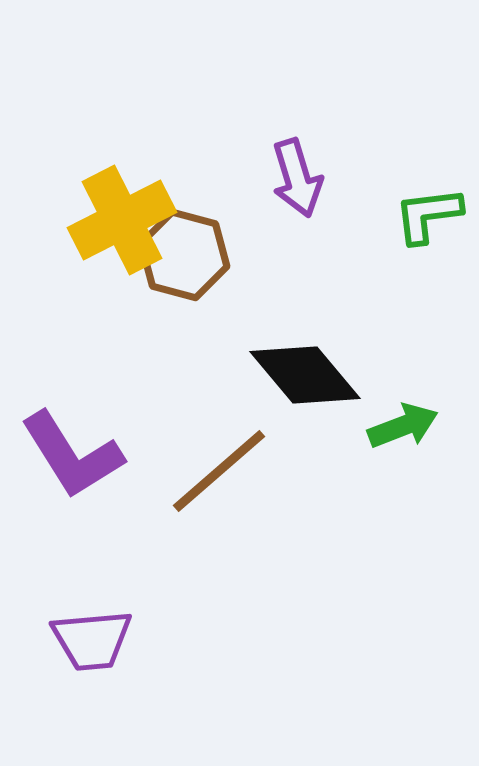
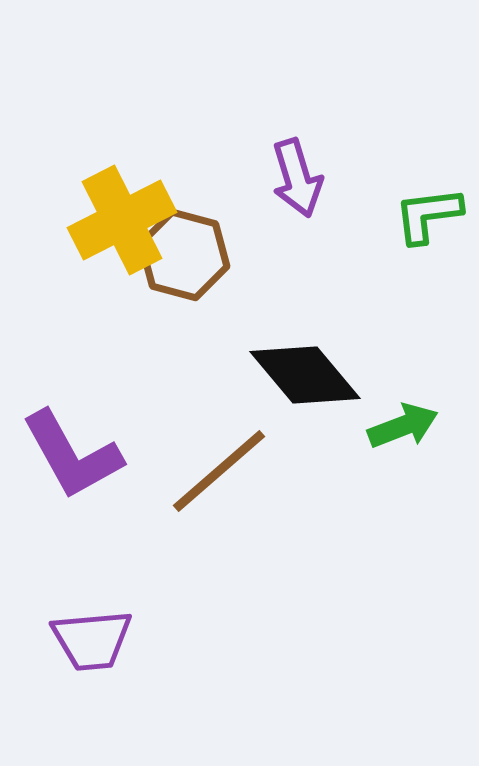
purple L-shape: rotated 3 degrees clockwise
